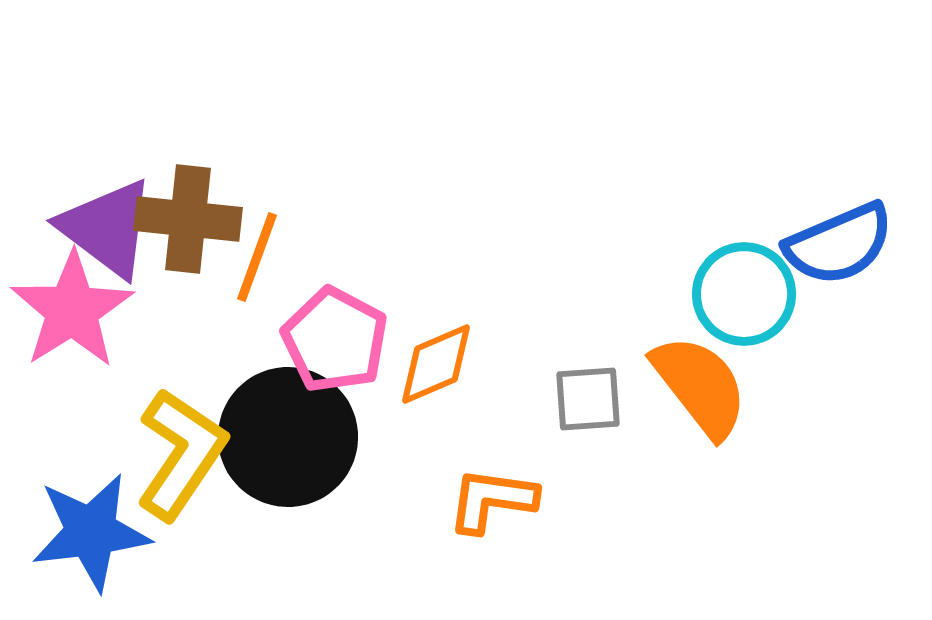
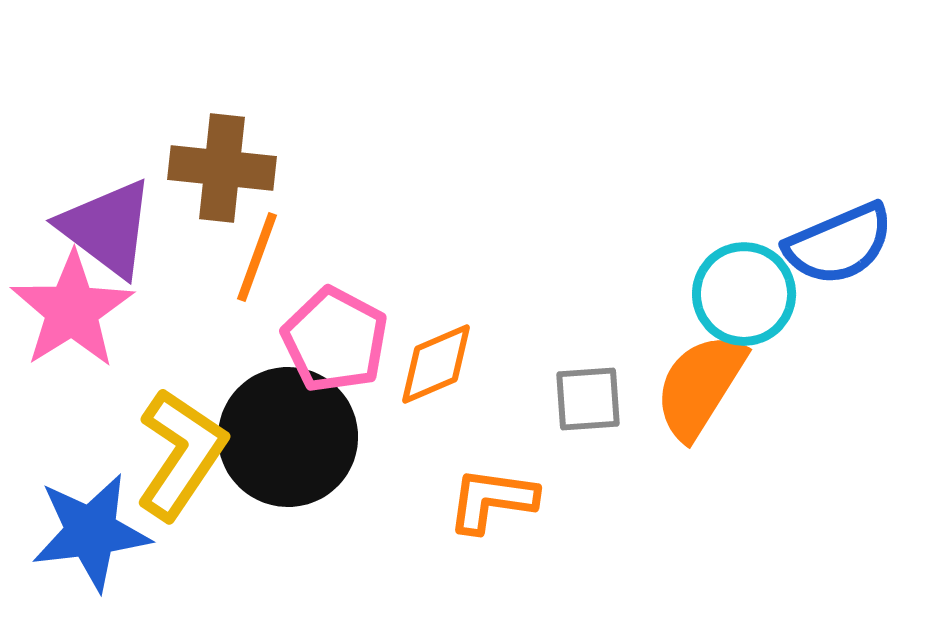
brown cross: moved 34 px right, 51 px up
orange semicircle: rotated 110 degrees counterclockwise
